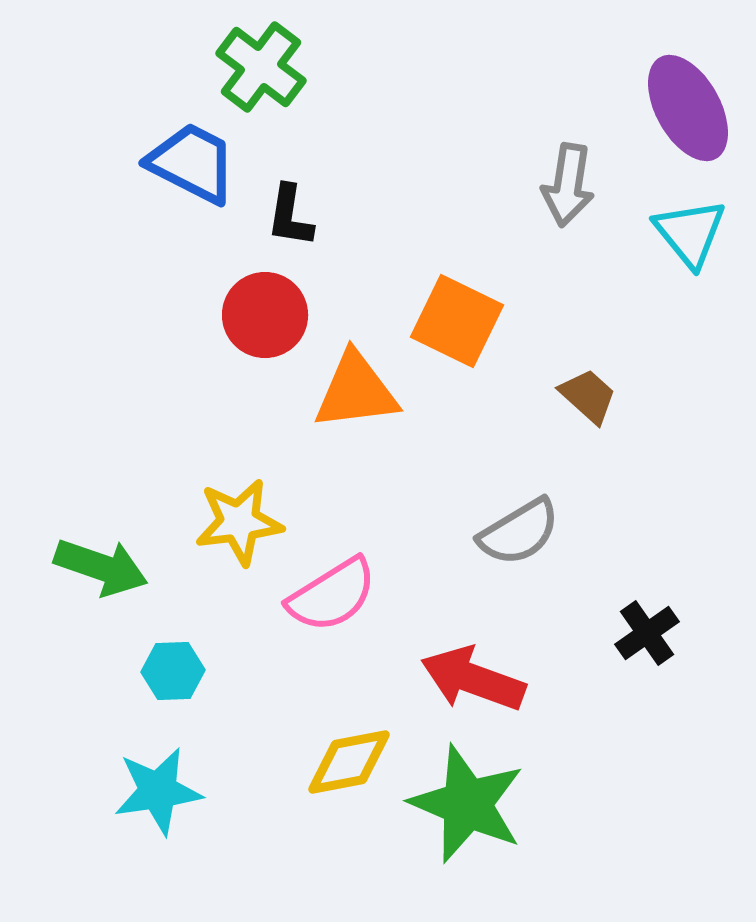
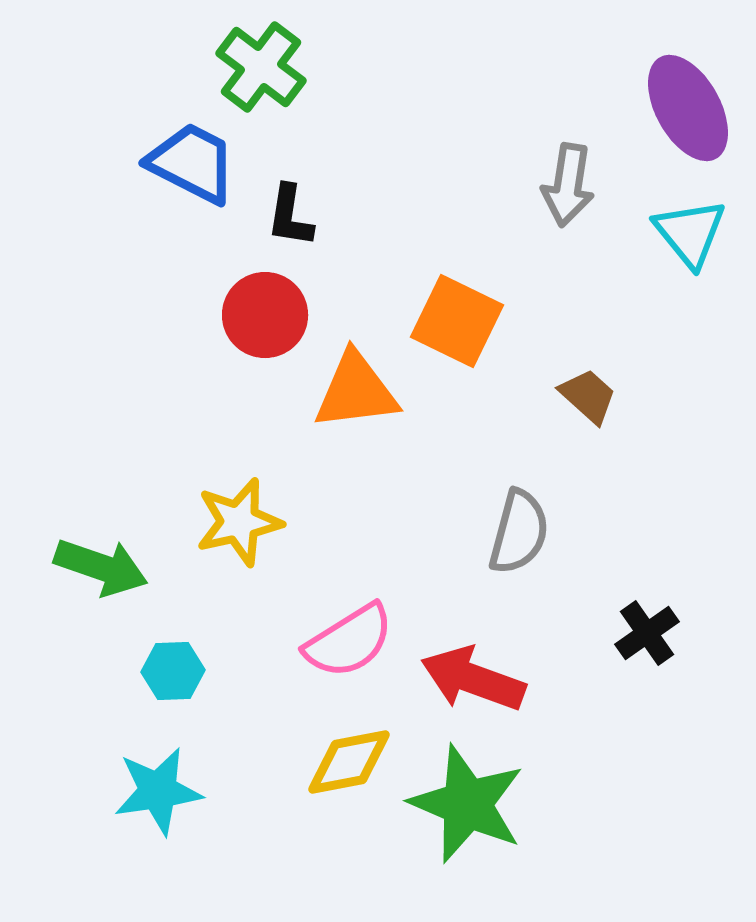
yellow star: rotated 6 degrees counterclockwise
gray semicircle: rotated 44 degrees counterclockwise
pink semicircle: moved 17 px right, 46 px down
